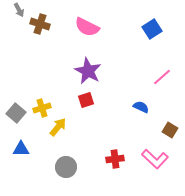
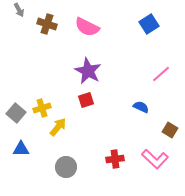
brown cross: moved 7 px right
blue square: moved 3 px left, 5 px up
pink line: moved 1 px left, 3 px up
